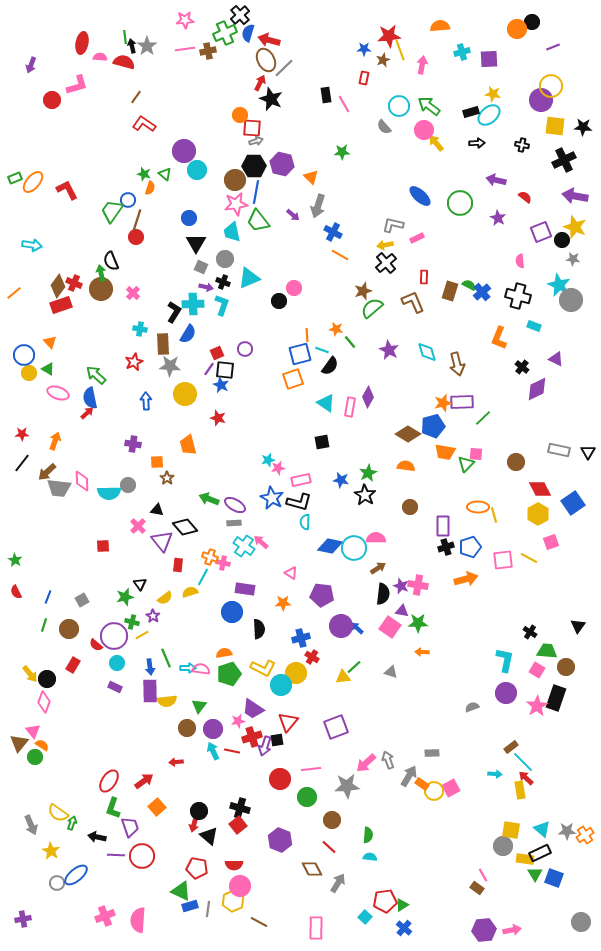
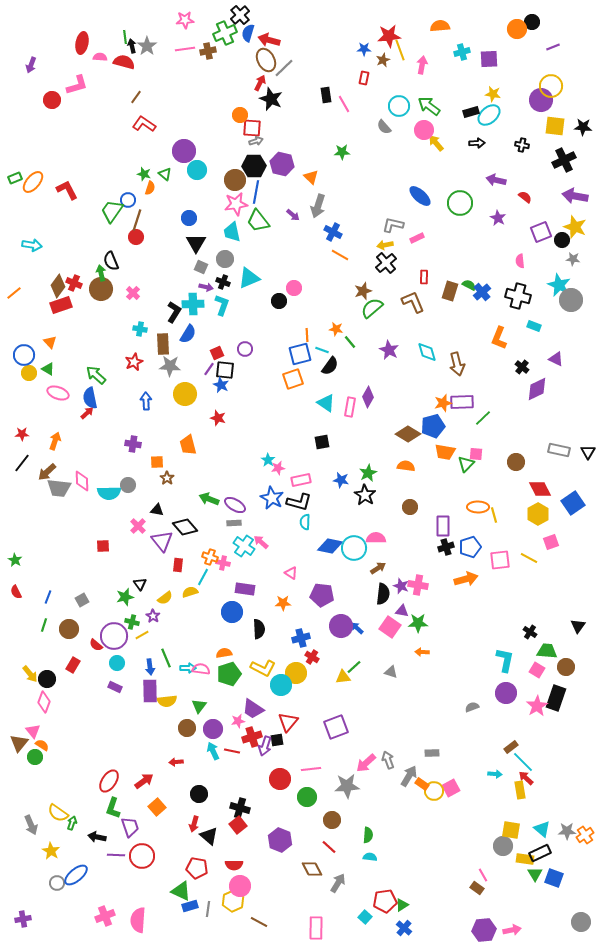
cyan star at (268, 460): rotated 24 degrees counterclockwise
pink square at (503, 560): moved 3 px left
black circle at (199, 811): moved 17 px up
